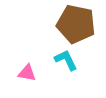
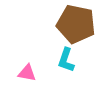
cyan L-shape: rotated 135 degrees counterclockwise
